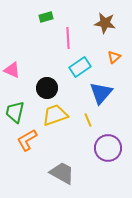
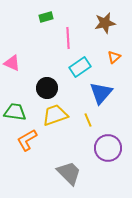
brown star: rotated 20 degrees counterclockwise
pink triangle: moved 7 px up
green trapezoid: rotated 85 degrees clockwise
gray trapezoid: moved 7 px right; rotated 16 degrees clockwise
